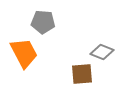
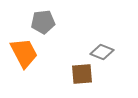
gray pentagon: rotated 10 degrees counterclockwise
